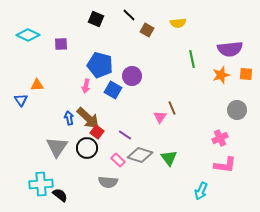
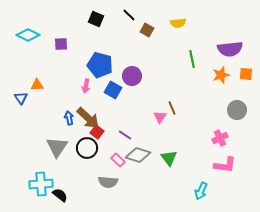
blue triangle: moved 2 px up
gray diamond: moved 2 px left
